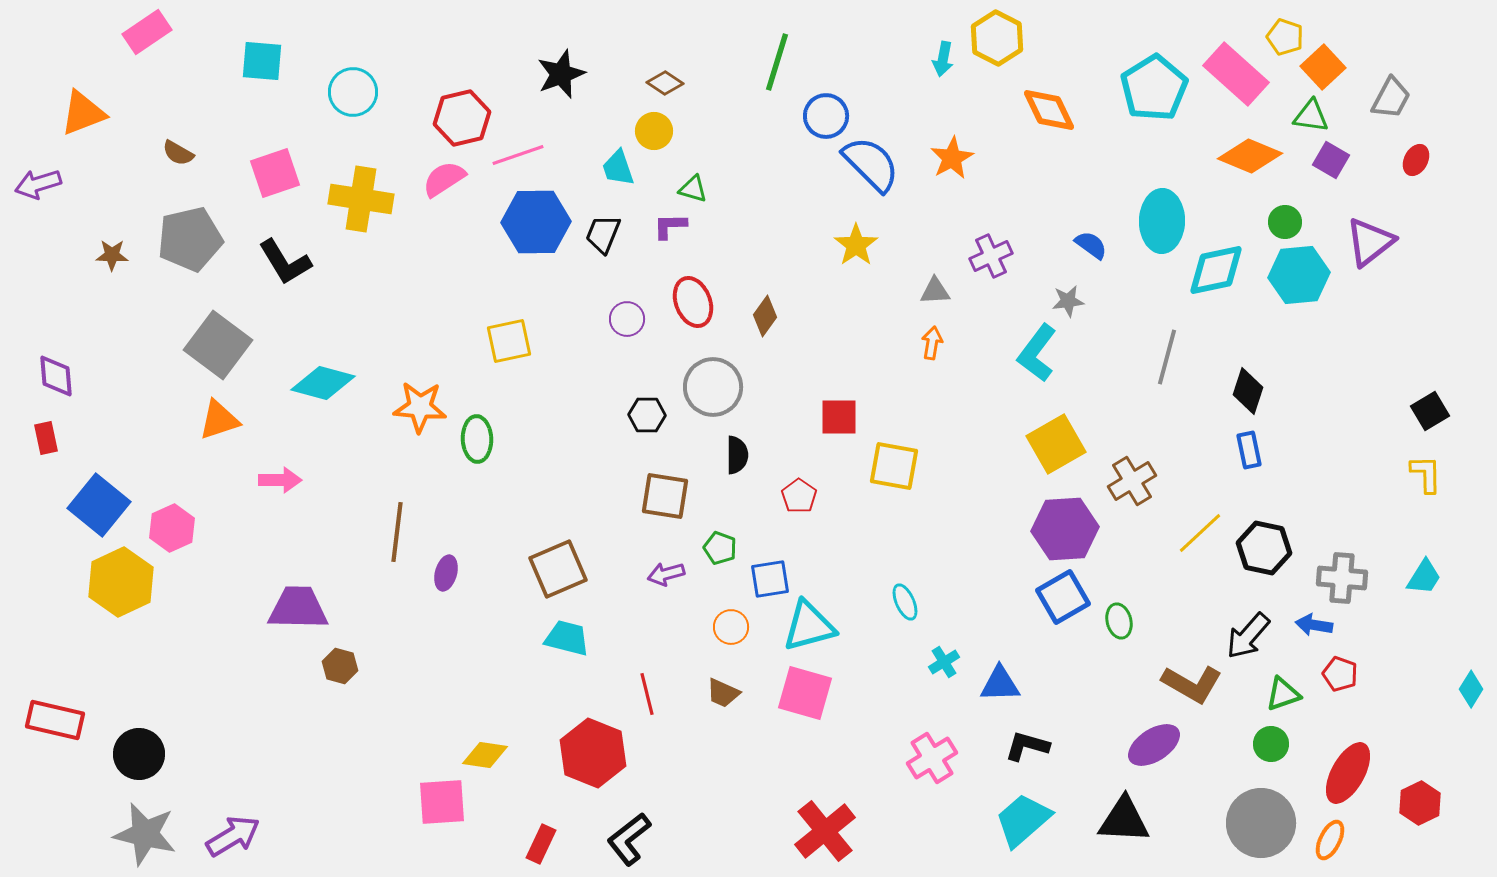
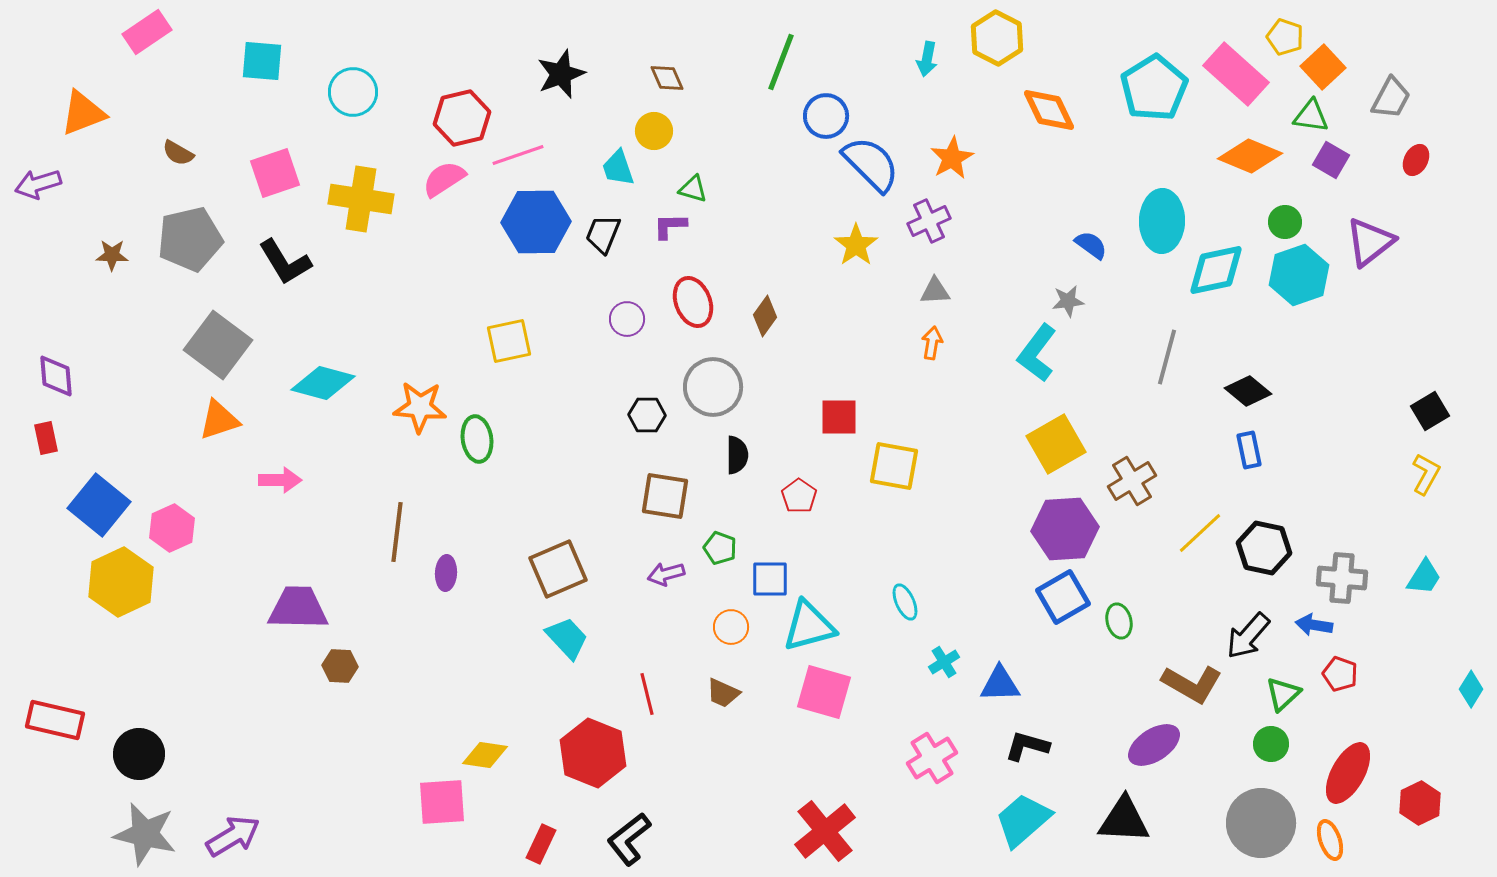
cyan arrow at (943, 59): moved 16 px left
green line at (777, 62): moved 4 px right; rotated 4 degrees clockwise
brown diamond at (665, 83): moved 2 px right, 5 px up; rotated 33 degrees clockwise
purple cross at (991, 256): moved 62 px left, 35 px up
cyan hexagon at (1299, 275): rotated 14 degrees counterclockwise
black diamond at (1248, 391): rotated 69 degrees counterclockwise
green ellipse at (477, 439): rotated 6 degrees counterclockwise
yellow L-shape at (1426, 474): rotated 30 degrees clockwise
purple ellipse at (446, 573): rotated 12 degrees counterclockwise
blue square at (770, 579): rotated 9 degrees clockwise
cyan trapezoid at (567, 638): rotated 33 degrees clockwise
brown hexagon at (340, 666): rotated 12 degrees counterclockwise
pink square at (805, 693): moved 19 px right, 1 px up
green triangle at (1283, 694): rotated 24 degrees counterclockwise
orange ellipse at (1330, 840): rotated 45 degrees counterclockwise
